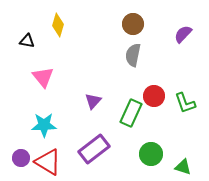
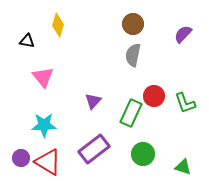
green circle: moved 8 px left
